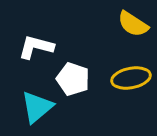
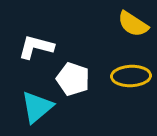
yellow ellipse: moved 2 px up; rotated 9 degrees clockwise
